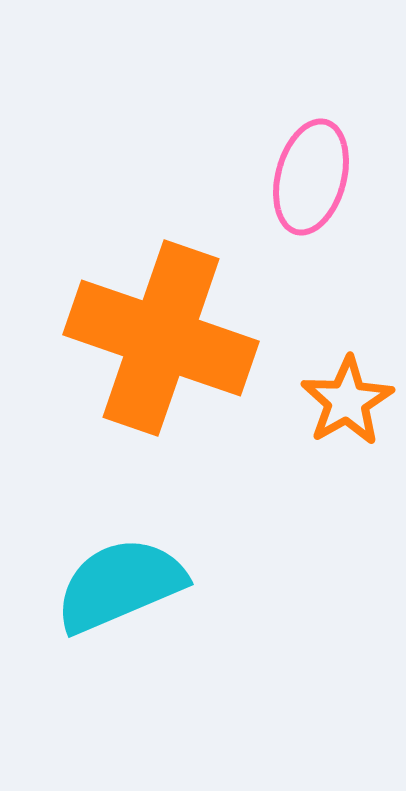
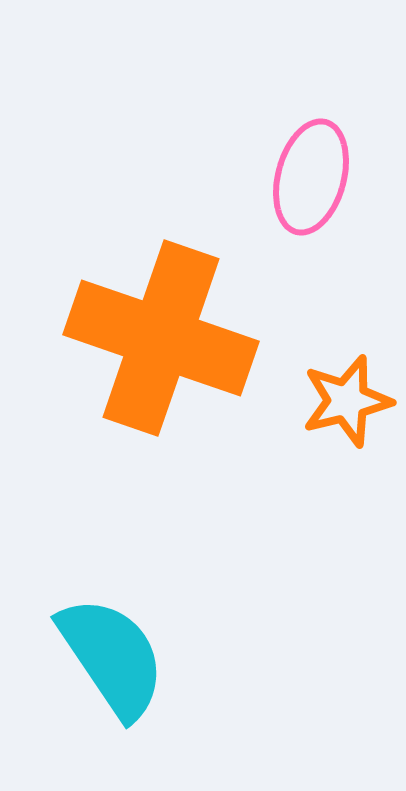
orange star: rotated 16 degrees clockwise
cyan semicircle: moved 8 px left, 72 px down; rotated 79 degrees clockwise
